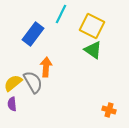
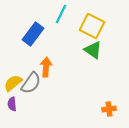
gray semicircle: moved 2 px left, 1 px down; rotated 65 degrees clockwise
orange cross: moved 1 px up; rotated 24 degrees counterclockwise
